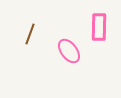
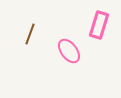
pink rectangle: moved 2 px up; rotated 16 degrees clockwise
